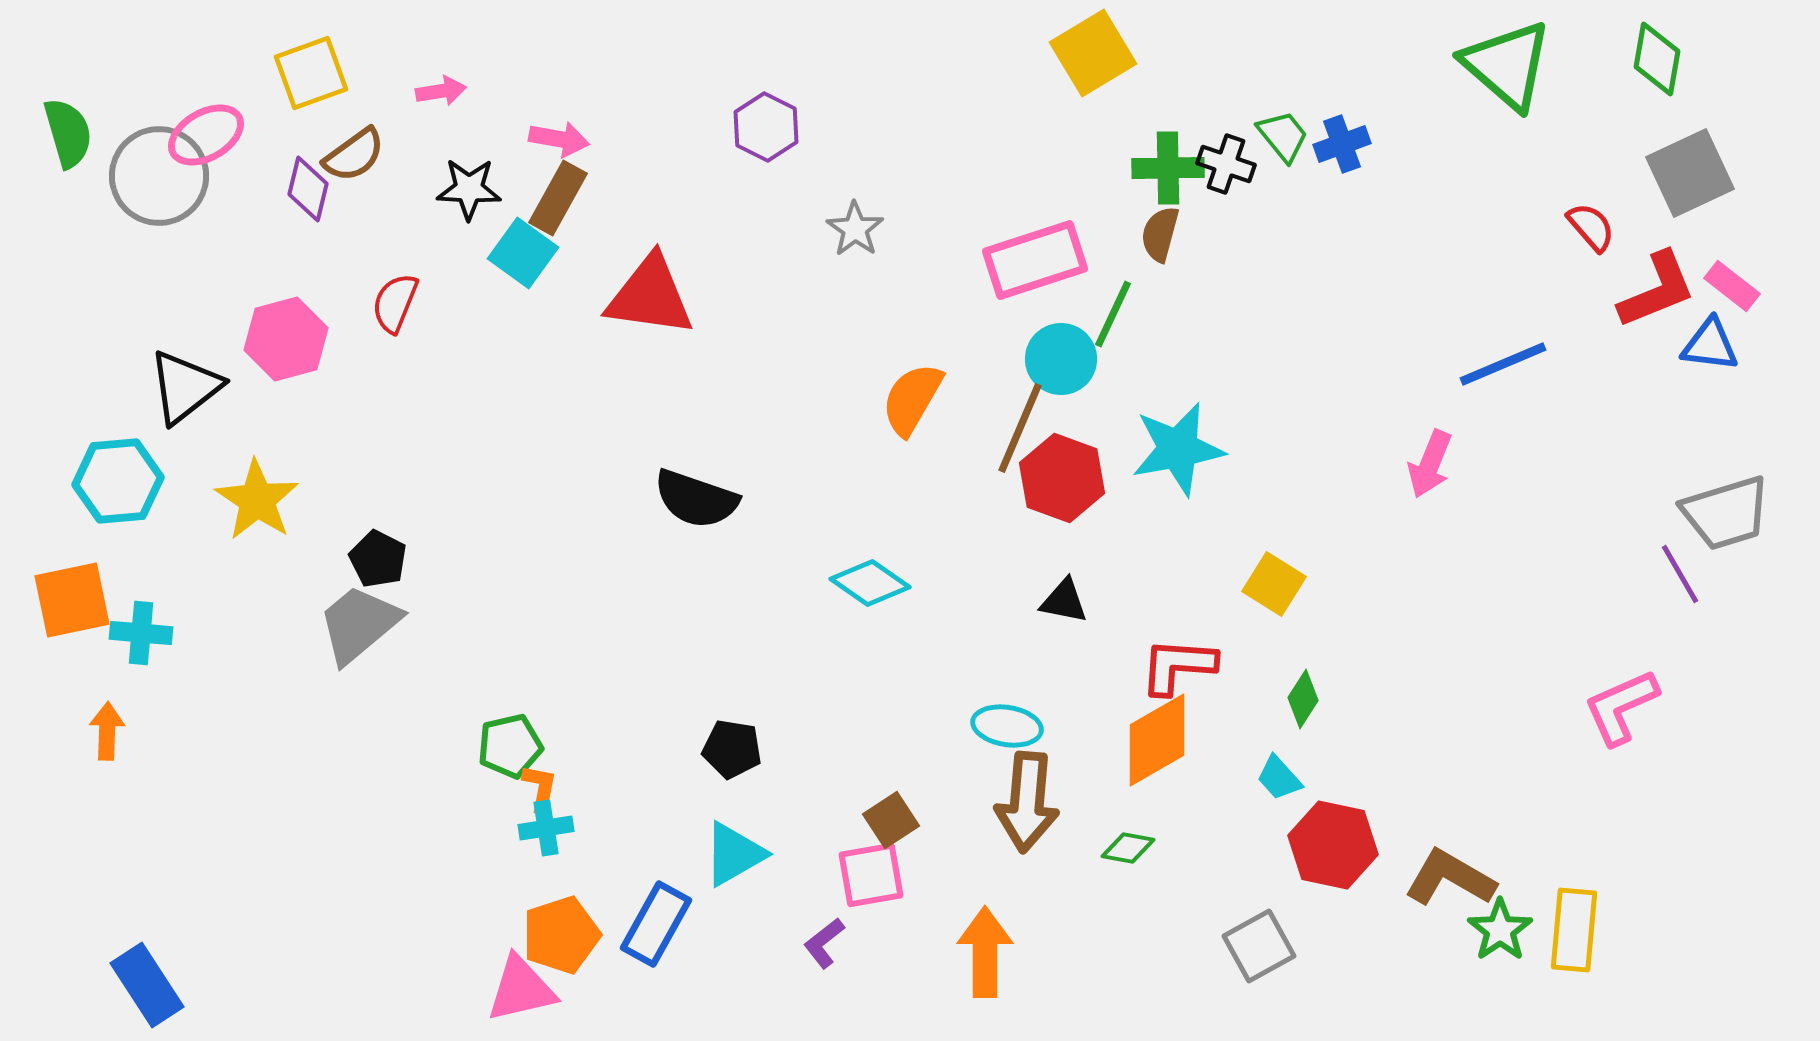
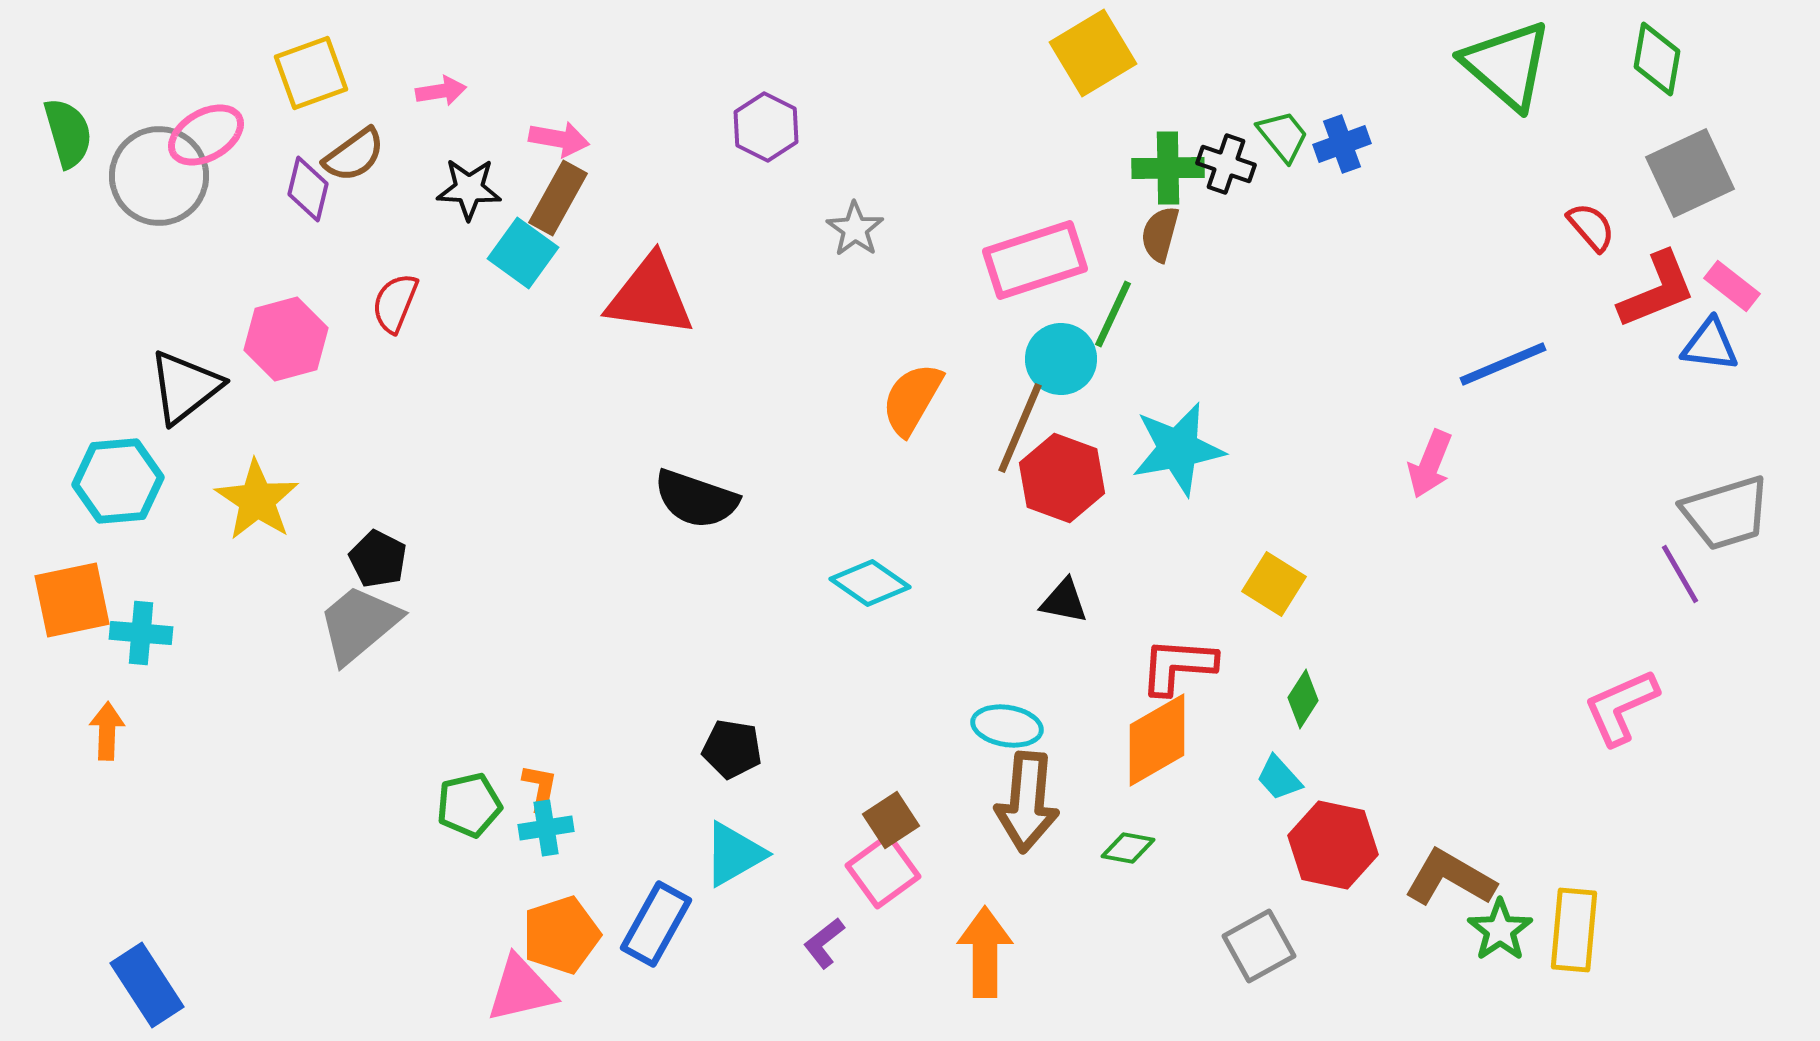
green pentagon at (510, 746): moved 41 px left, 59 px down
pink square at (871, 875): moved 12 px right, 4 px up; rotated 26 degrees counterclockwise
